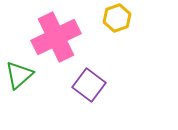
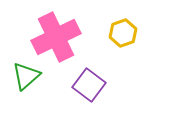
yellow hexagon: moved 6 px right, 15 px down
green triangle: moved 7 px right, 1 px down
